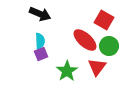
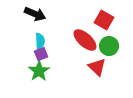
black arrow: moved 5 px left
red triangle: rotated 24 degrees counterclockwise
green star: moved 28 px left
